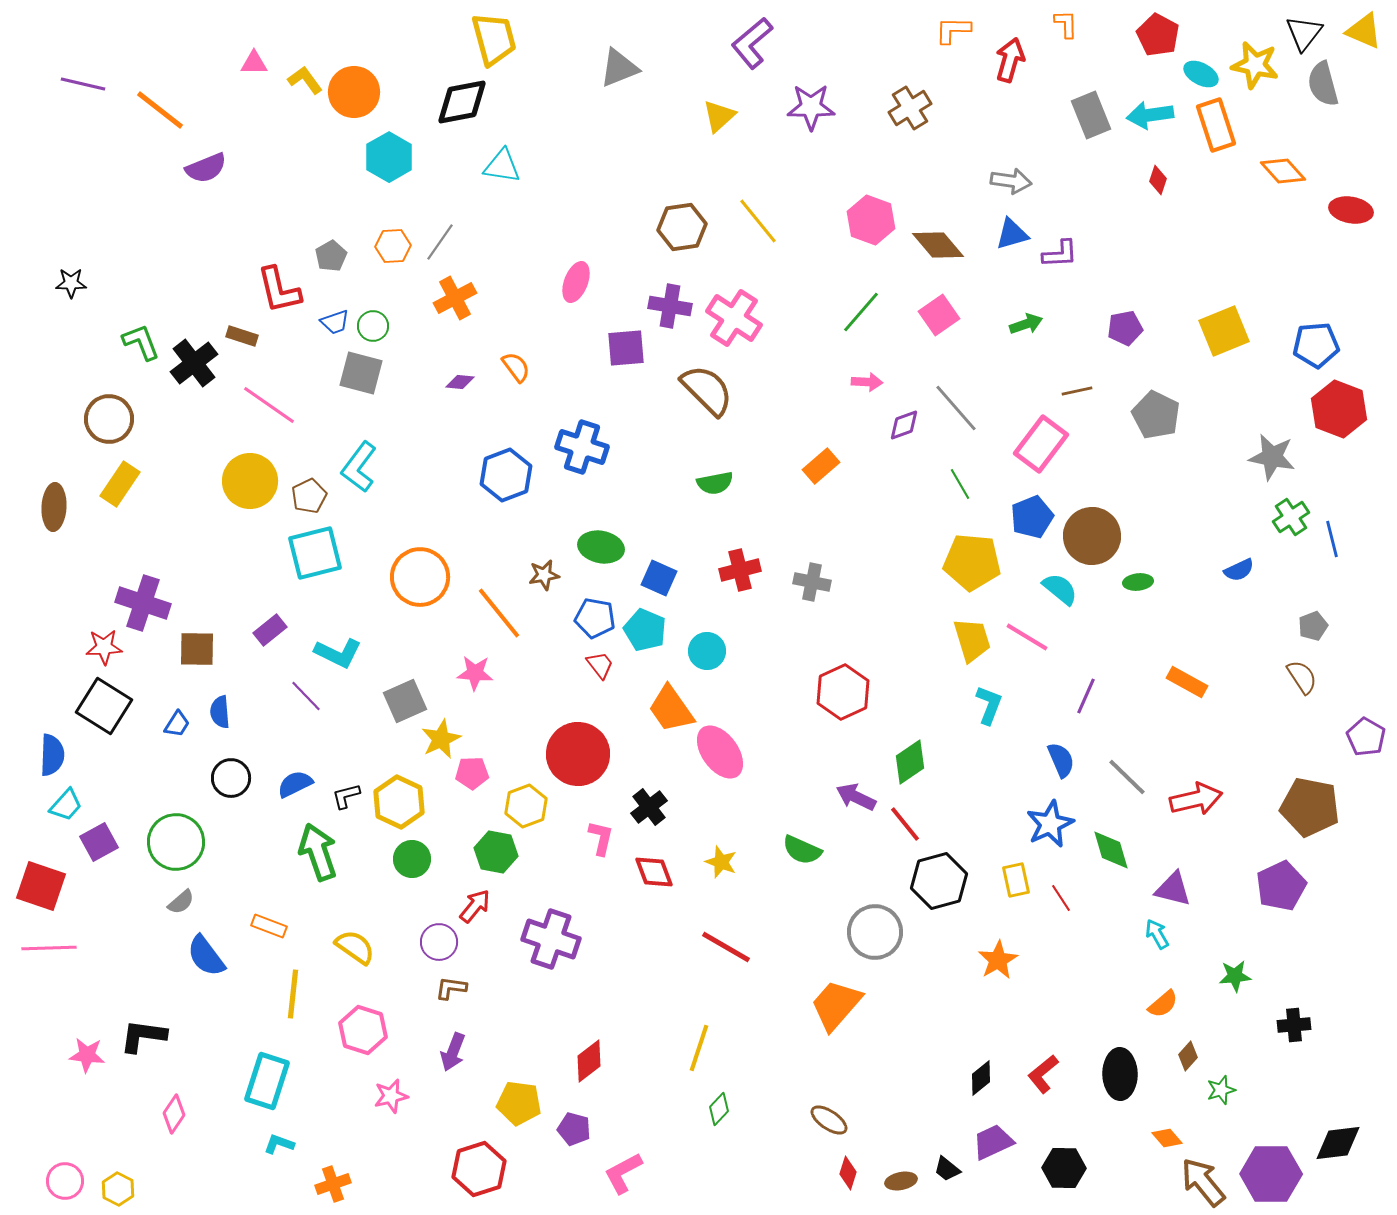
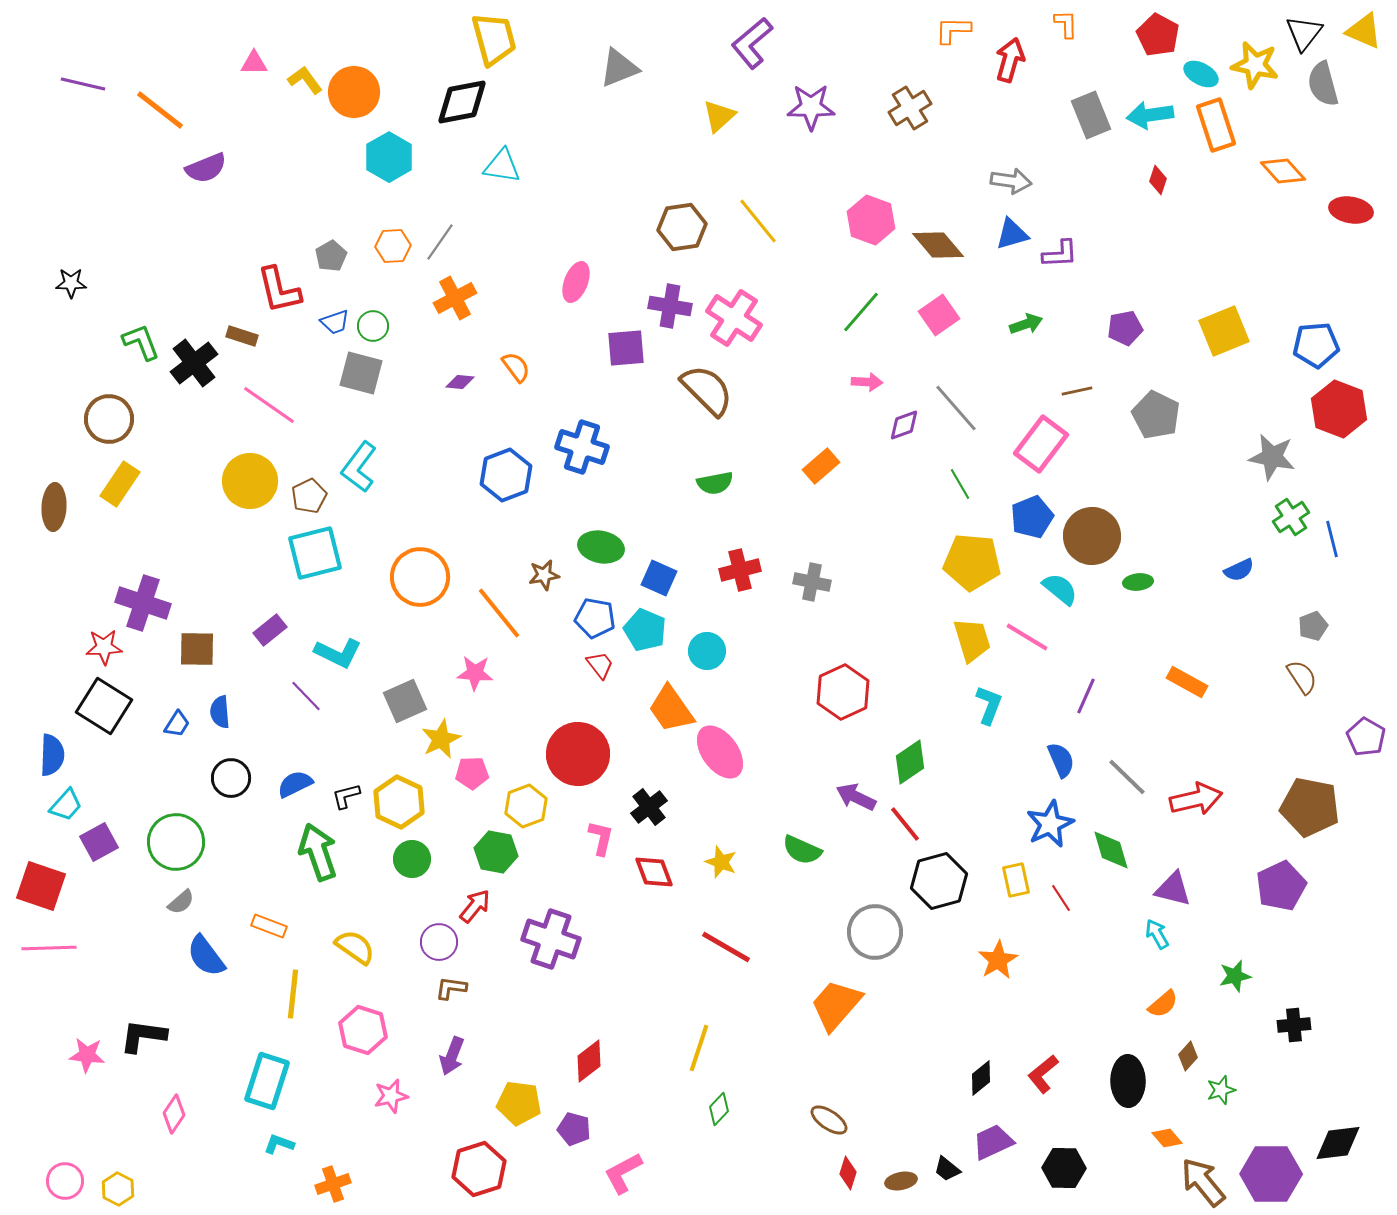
green star at (1235, 976): rotated 8 degrees counterclockwise
purple arrow at (453, 1052): moved 1 px left, 4 px down
black ellipse at (1120, 1074): moved 8 px right, 7 px down
